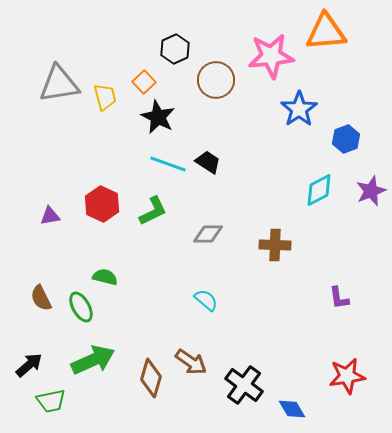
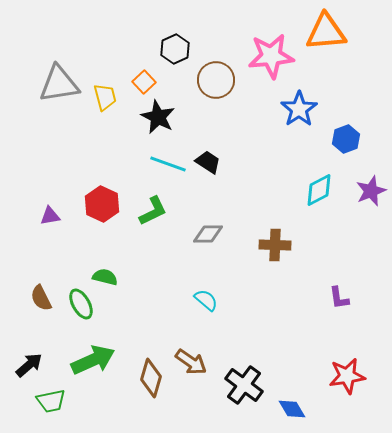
green ellipse: moved 3 px up
